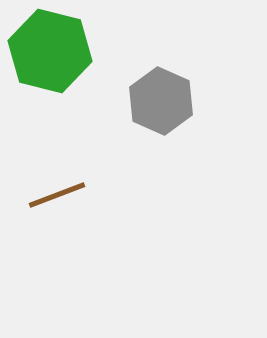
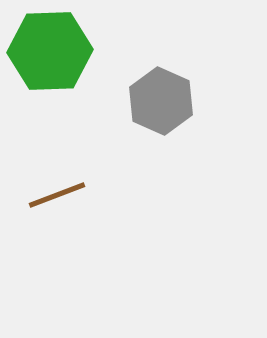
green hexagon: rotated 16 degrees counterclockwise
